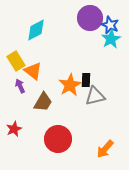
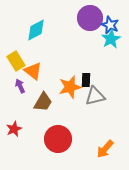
orange star: moved 2 px down; rotated 15 degrees clockwise
